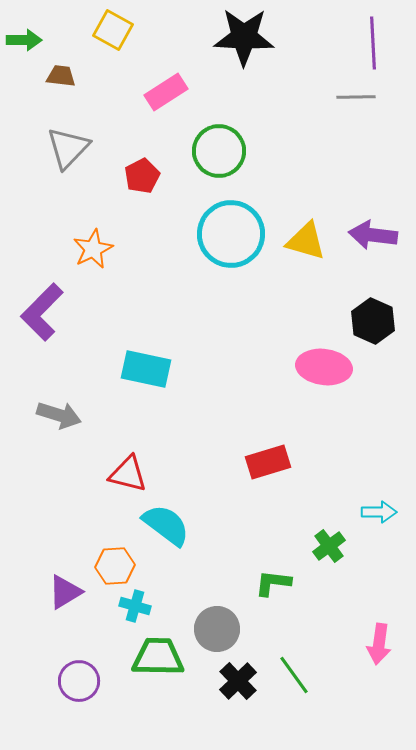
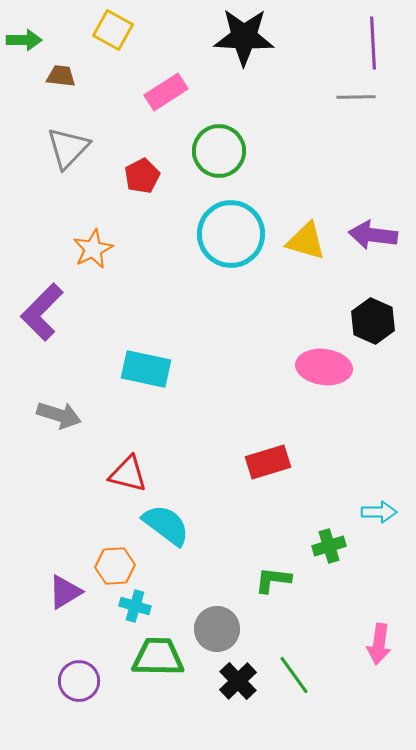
green cross: rotated 20 degrees clockwise
green L-shape: moved 3 px up
